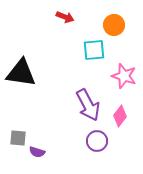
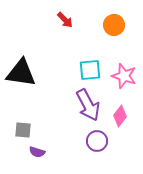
red arrow: moved 3 px down; rotated 24 degrees clockwise
cyan square: moved 4 px left, 20 px down
gray square: moved 5 px right, 8 px up
